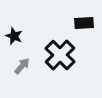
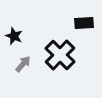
gray arrow: moved 1 px right, 2 px up
